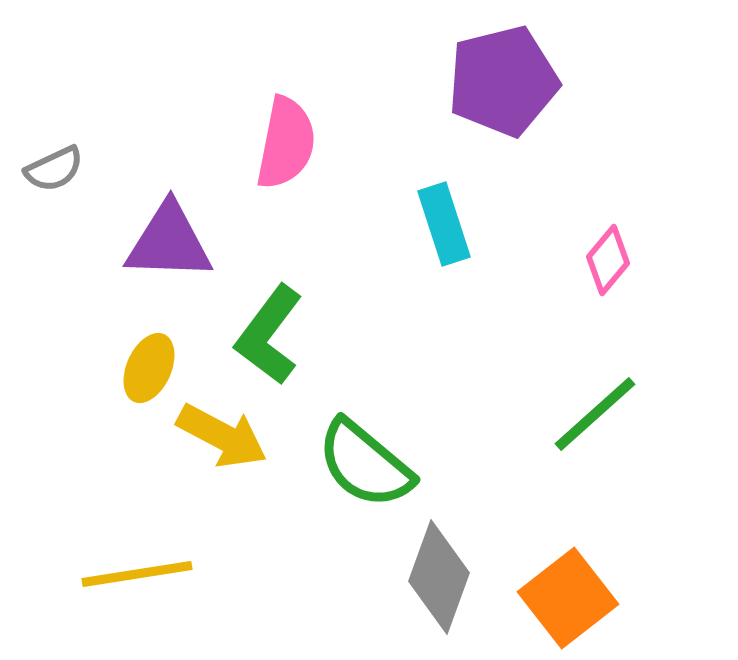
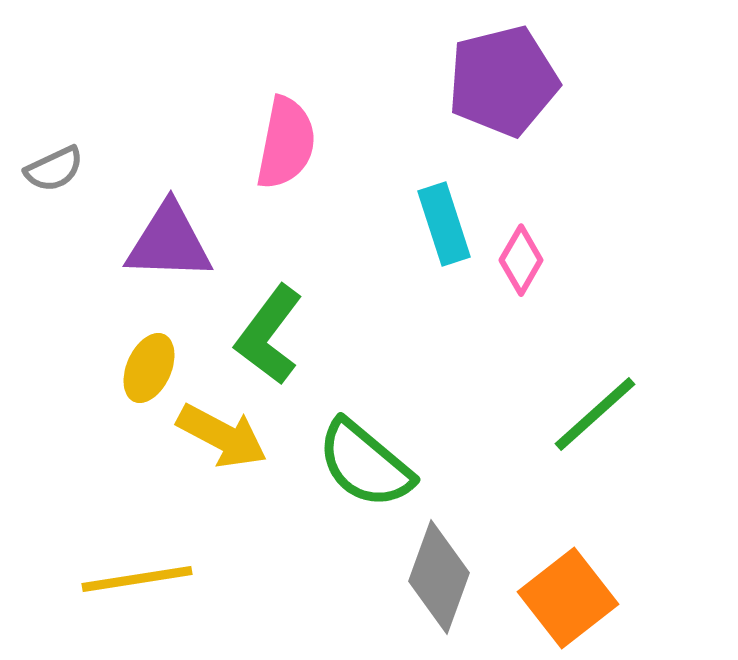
pink diamond: moved 87 px left; rotated 10 degrees counterclockwise
yellow line: moved 5 px down
